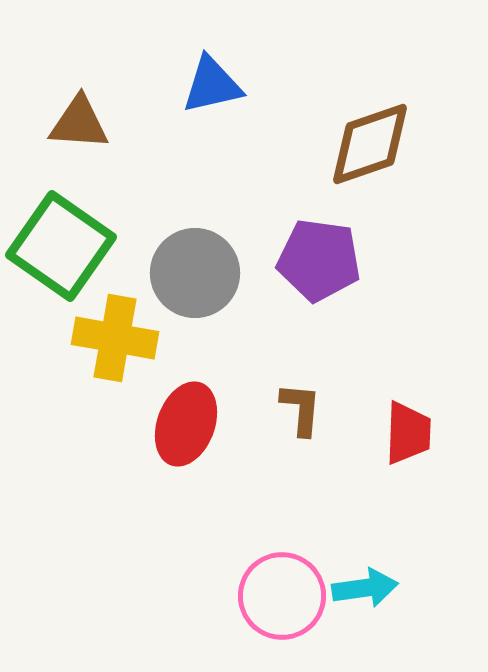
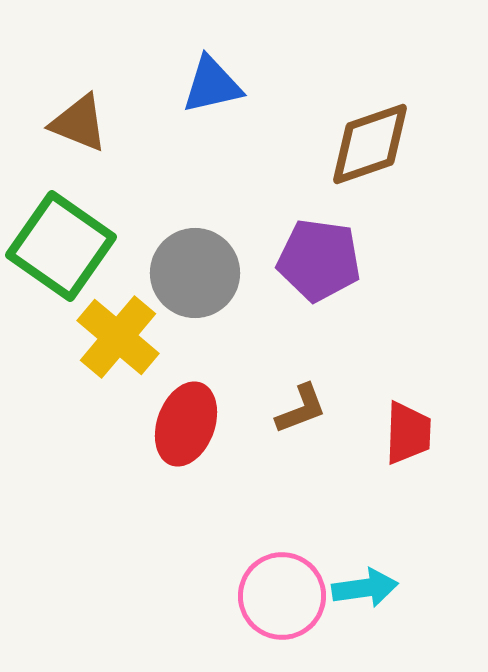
brown triangle: rotated 18 degrees clockwise
yellow cross: moved 3 px right, 1 px up; rotated 30 degrees clockwise
brown L-shape: rotated 64 degrees clockwise
